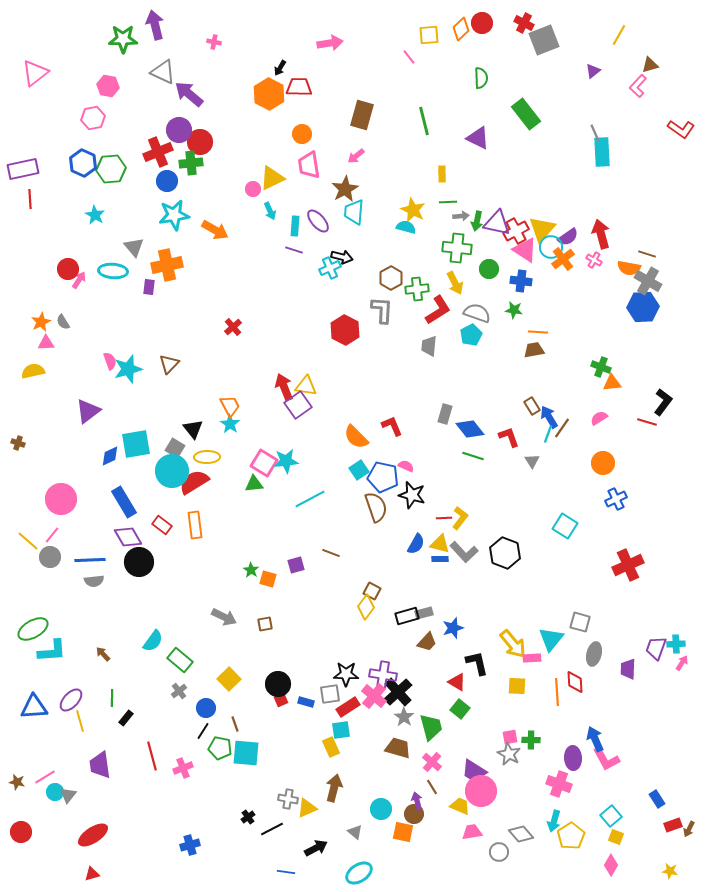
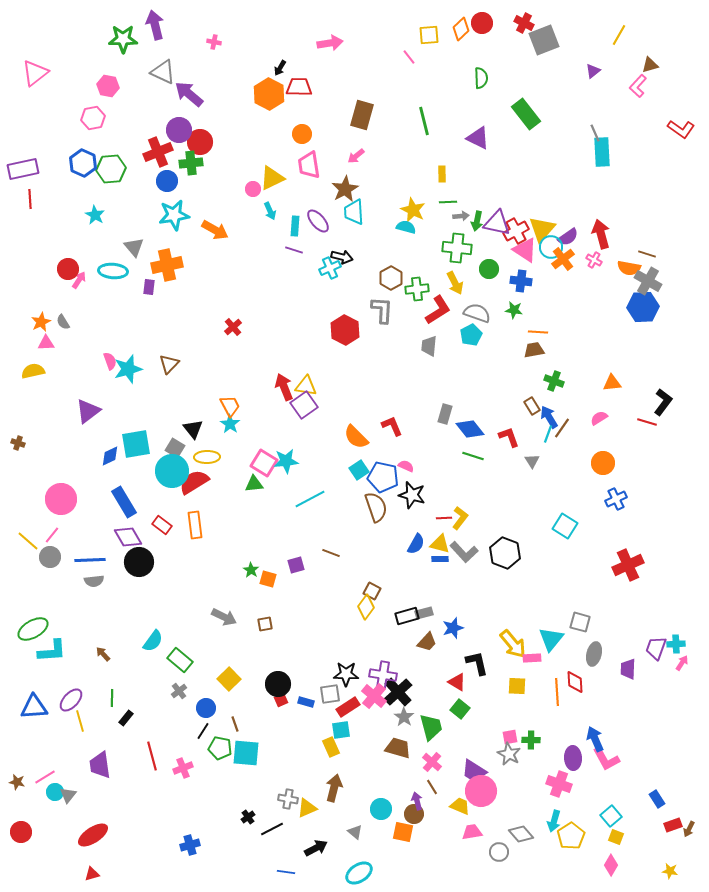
cyan trapezoid at (354, 212): rotated 8 degrees counterclockwise
green cross at (601, 367): moved 47 px left, 14 px down
purple square at (298, 405): moved 6 px right
